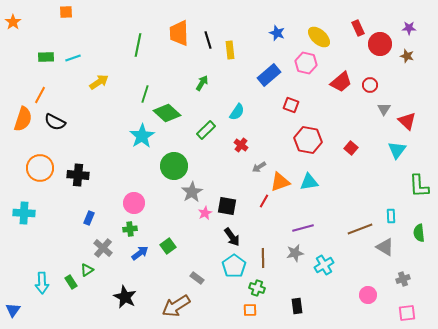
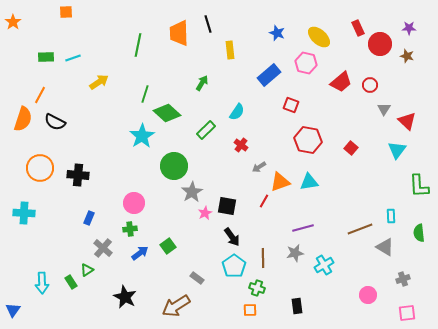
black line at (208, 40): moved 16 px up
